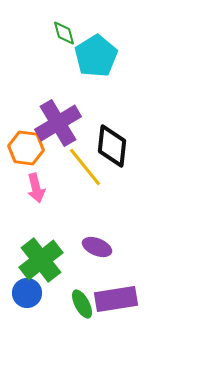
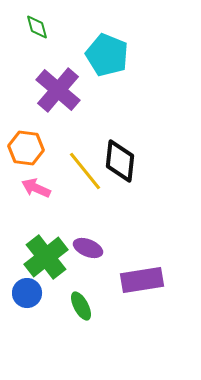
green diamond: moved 27 px left, 6 px up
cyan pentagon: moved 11 px right, 1 px up; rotated 18 degrees counterclockwise
purple cross: moved 33 px up; rotated 18 degrees counterclockwise
black diamond: moved 8 px right, 15 px down
yellow line: moved 4 px down
pink arrow: rotated 128 degrees clockwise
purple ellipse: moved 9 px left, 1 px down
green cross: moved 5 px right, 3 px up
purple rectangle: moved 26 px right, 19 px up
green ellipse: moved 1 px left, 2 px down
